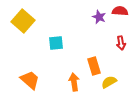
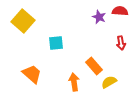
orange rectangle: rotated 24 degrees counterclockwise
orange trapezoid: moved 2 px right, 6 px up
